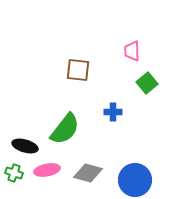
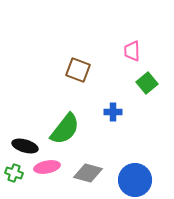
brown square: rotated 15 degrees clockwise
pink ellipse: moved 3 px up
